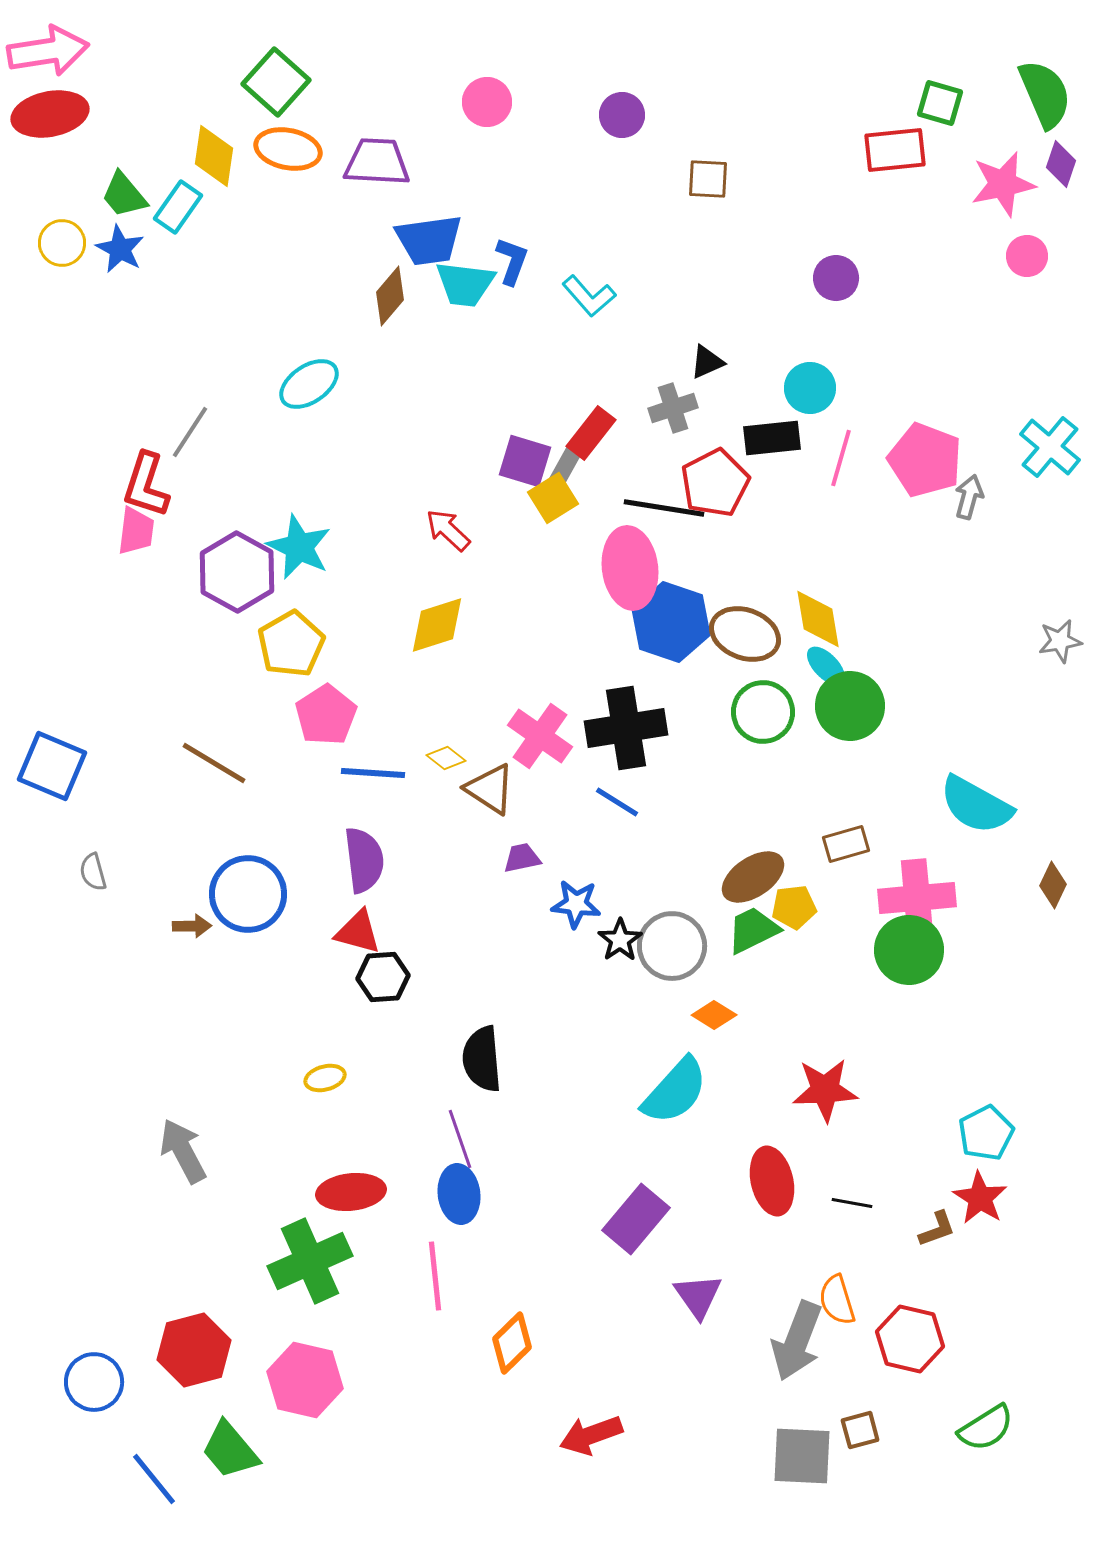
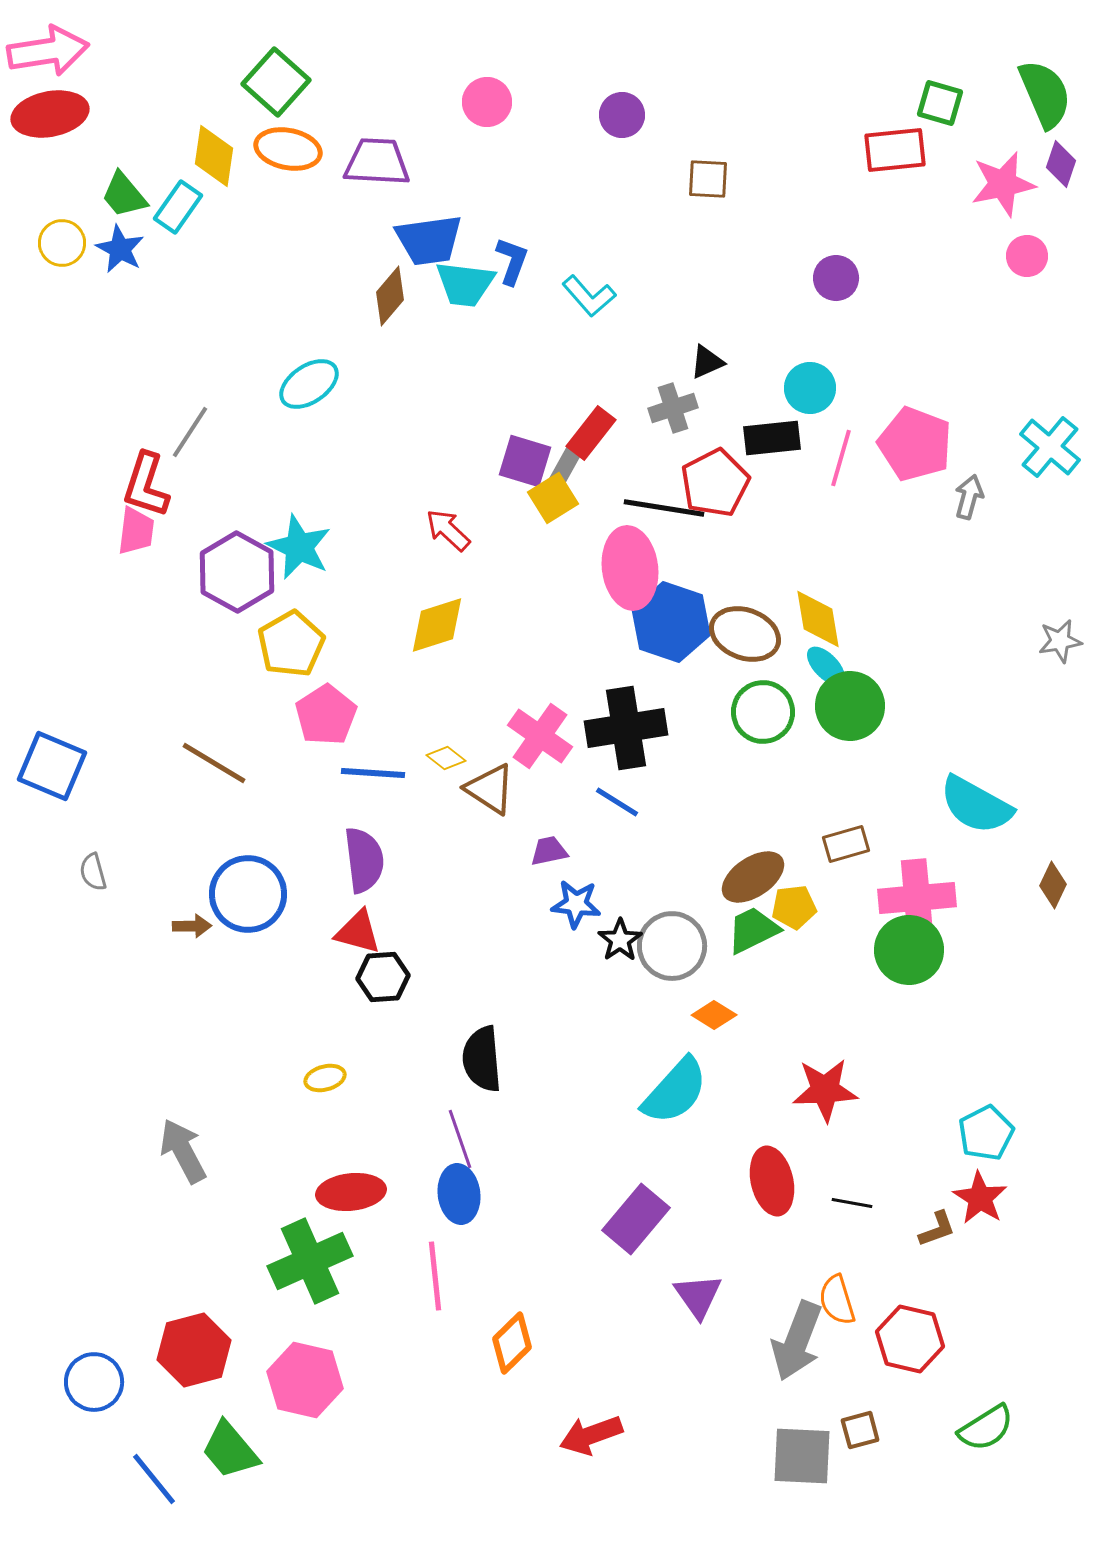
pink pentagon at (925, 460): moved 10 px left, 16 px up
purple trapezoid at (522, 858): moved 27 px right, 7 px up
